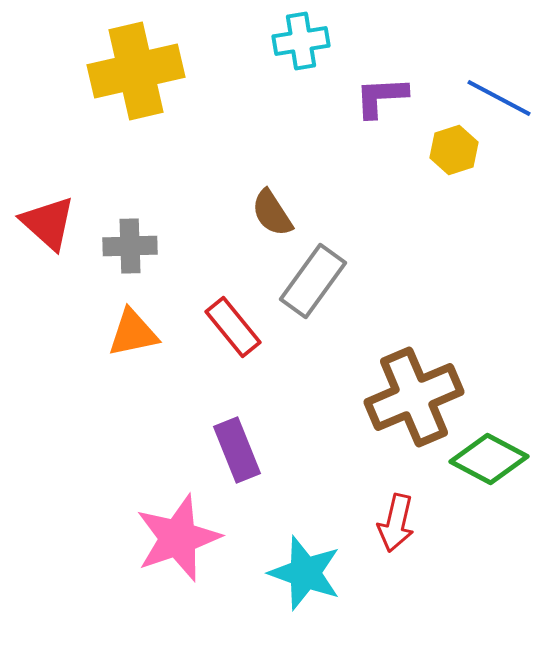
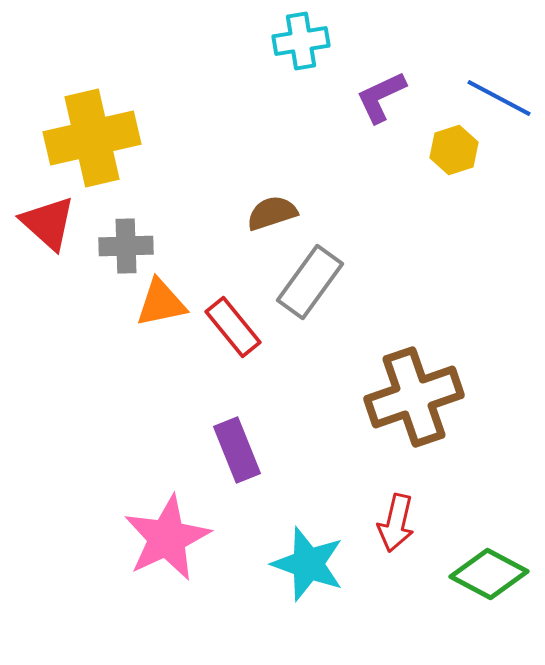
yellow cross: moved 44 px left, 67 px down
purple L-shape: rotated 22 degrees counterclockwise
brown semicircle: rotated 105 degrees clockwise
gray cross: moved 4 px left
gray rectangle: moved 3 px left, 1 px down
orange triangle: moved 28 px right, 30 px up
brown cross: rotated 4 degrees clockwise
green diamond: moved 115 px down
pink star: moved 11 px left; rotated 6 degrees counterclockwise
cyan star: moved 3 px right, 9 px up
